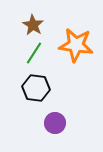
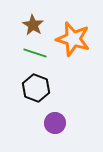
orange star: moved 3 px left, 6 px up; rotated 8 degrees clockwise
green line: moved 1 px right; rotated 75 degrees clockwise
black hexagon: rotated 12 degrees clockwise
